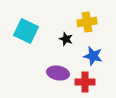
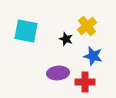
yellow cross: moved 4 px down; rotated 30 degrees counterclockwise
cyan square: rotated 15 degrees counterclockwise
purple ellipse: rotated 15 degrees counterclockwise
